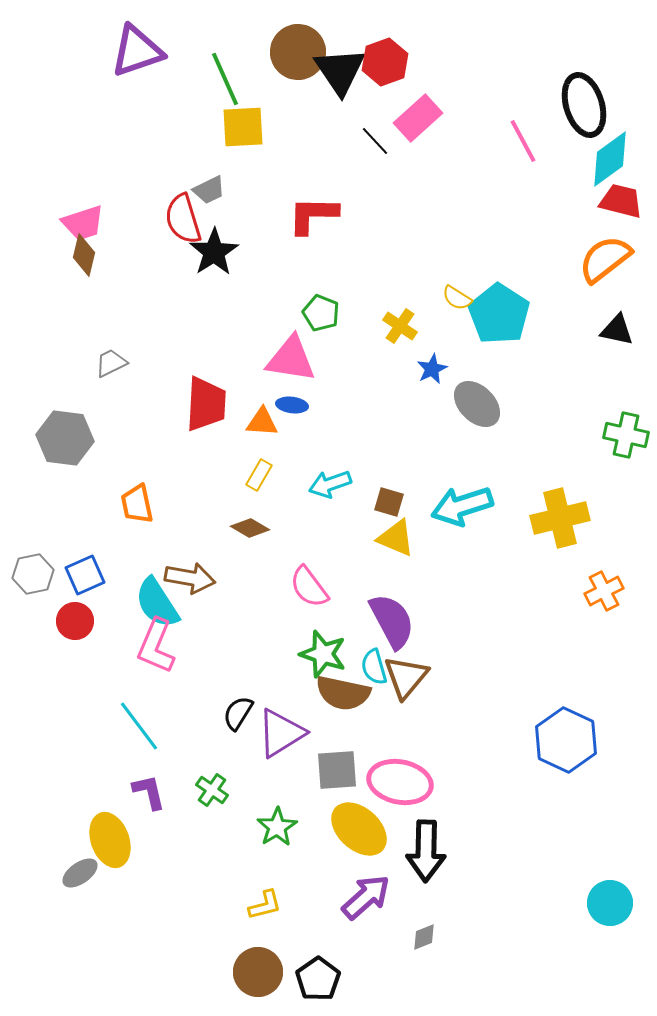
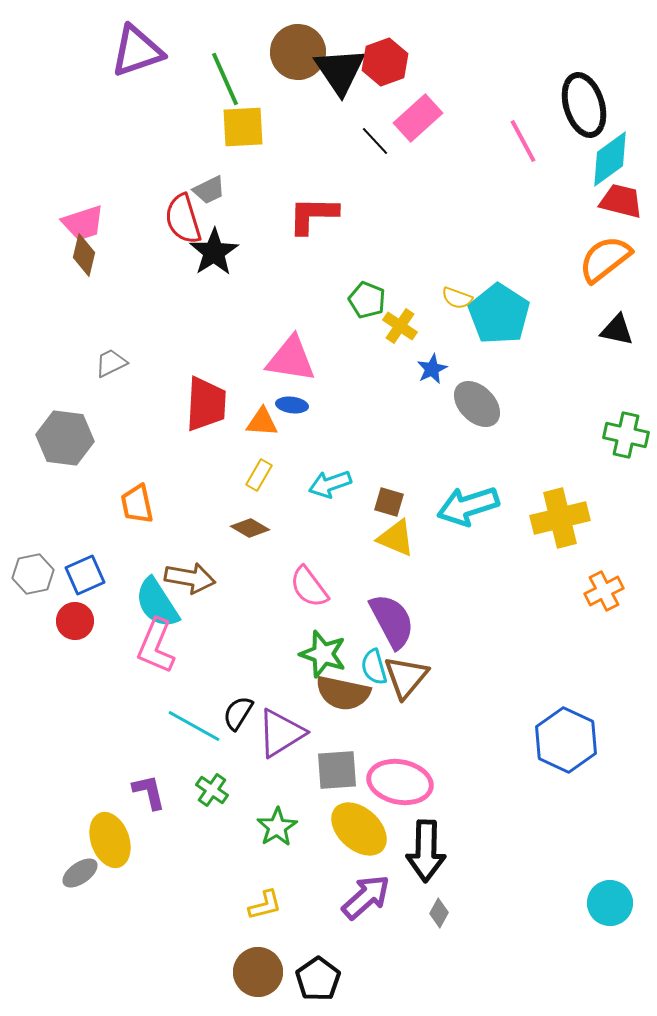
yellow semicircle at (457, 298): rotated 12 degrees counterclockwise
green pentagon at (321, 313): moved 46 px right, 13 px up
cyan arrow at (462, 506): moved 6 px right
cyan line at (139, 726): moved 55 px right; rotated 24 degrees counterclockwise
gray diamond at (424, 937): moved 15 px right, 24 px up; rotated 40 degrees counterclockwise
